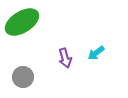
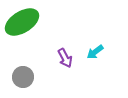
cyan arrow: moved 1 px left, 1 px up
purple arrow: rotated 12 degrees counterclockwise
